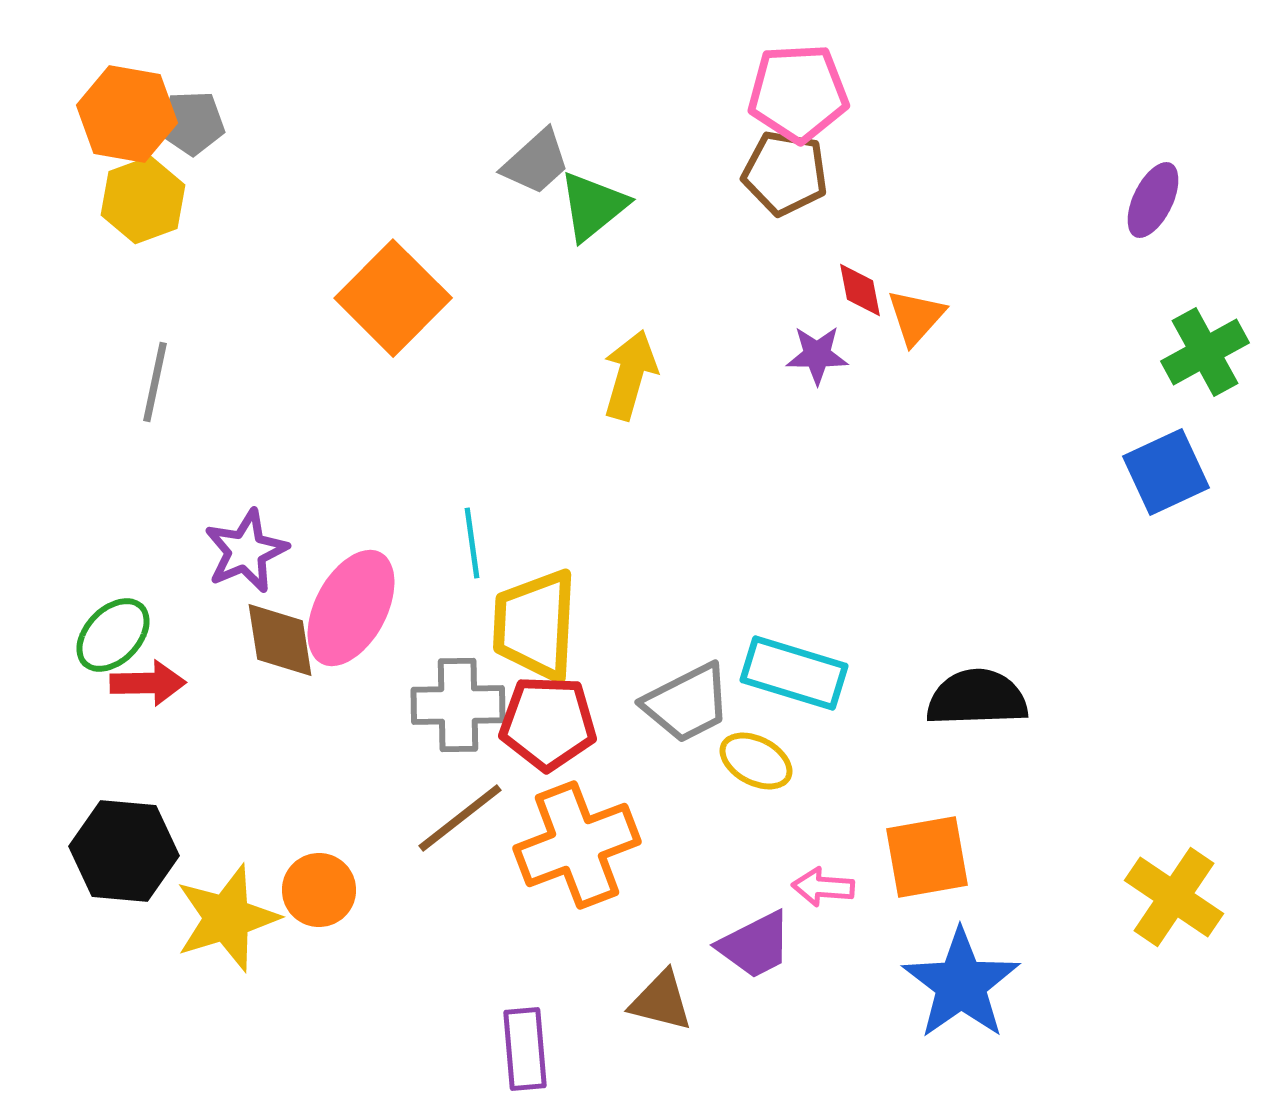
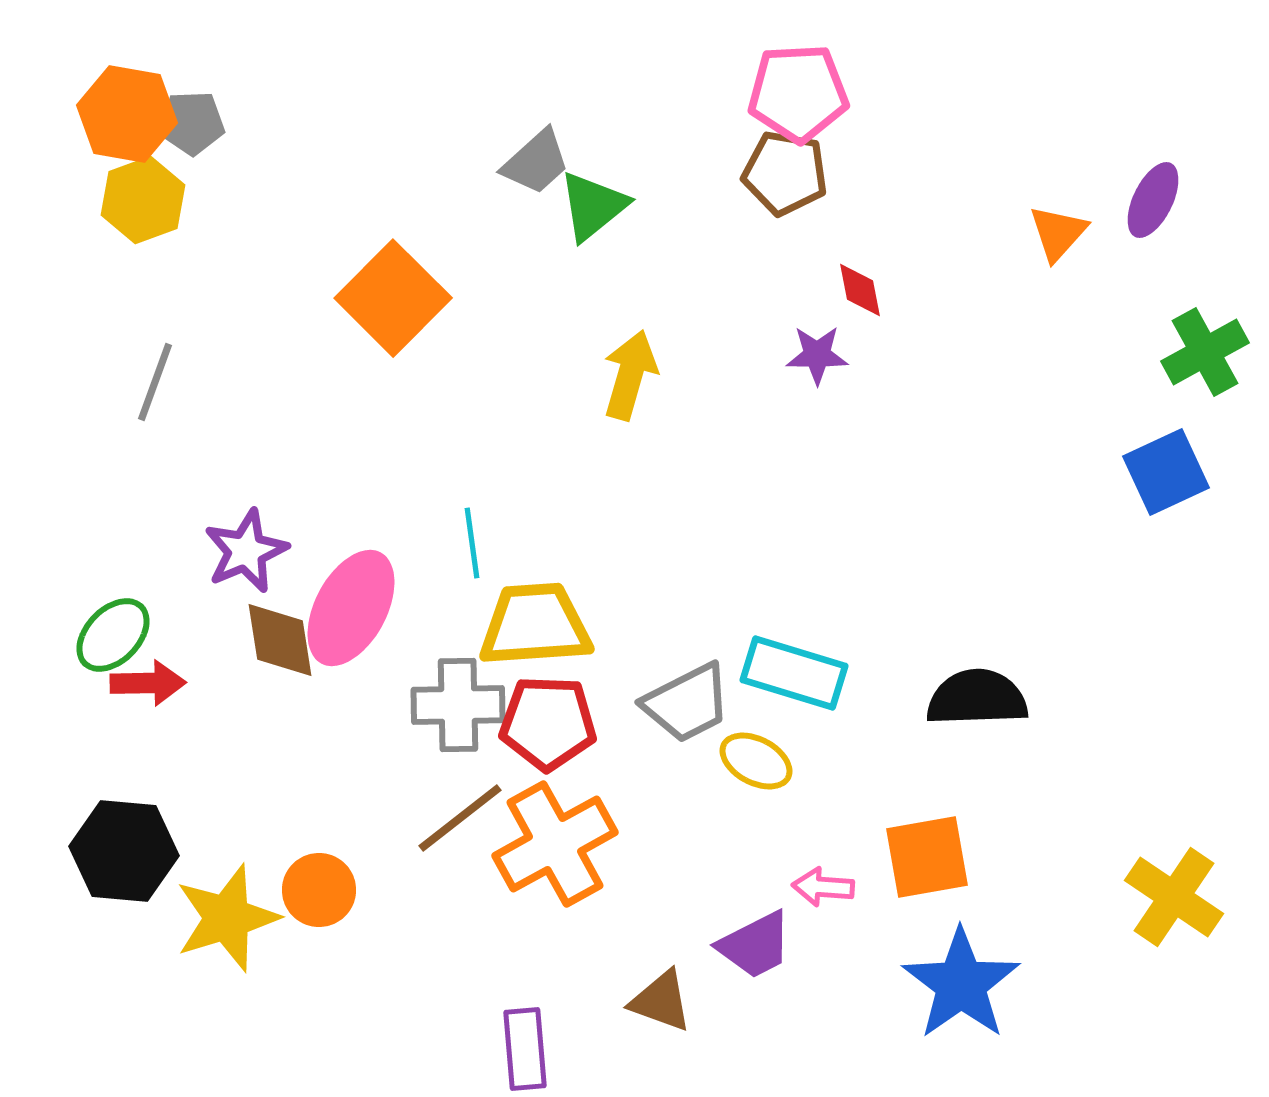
orange triangle at (916, 317): moved 142 px right, 84 px up
gray line at (155, 382): rotated 8 degrees clockwise
yellow trapezoid at (535, 625): rotated 83 degrees clockwise
orange cross at (577, 845): moved 22 px left, 1 px up; rotated 8 degrees counterclockwise
brown triangle at (661, 1001): rotated 6 degrees clockwise
